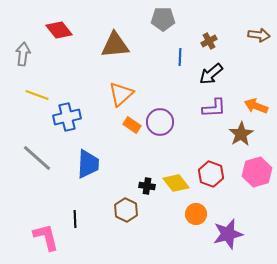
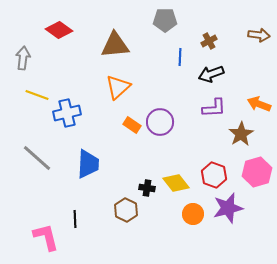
gray pentagon: moved 2 px right, 1 px down
red diamond: rotated 16 degrees counterclockwise
gray arrow: moved 4 px down
black arrow: rotated 20 degrees clockwise
orange triangle: moved 3 px left, 7 px up
orange arrow: moved 3 px right, 2 px up
blue cross: moved 4 px up
red hexagon: moved 3 px right, 1 px down
black cross: moved 2 px down
orange circle: moved 3 px left
purple star: moved 26 px up
